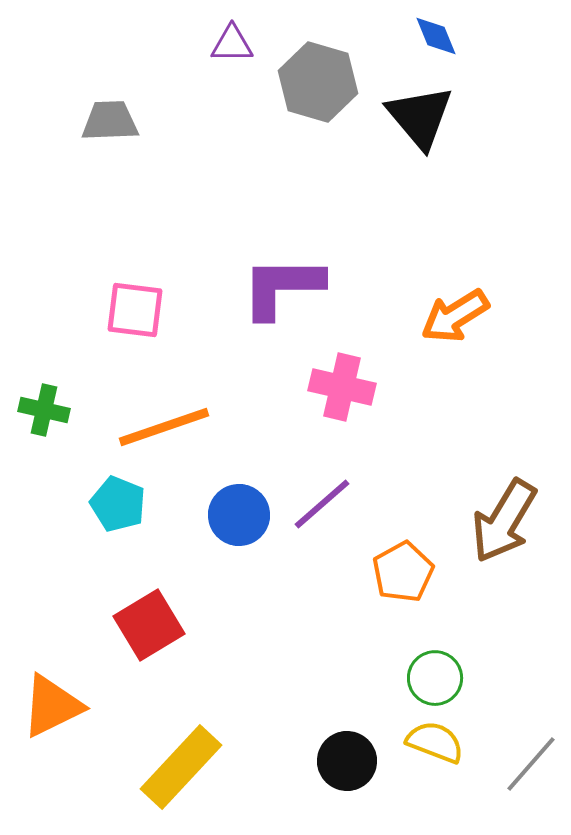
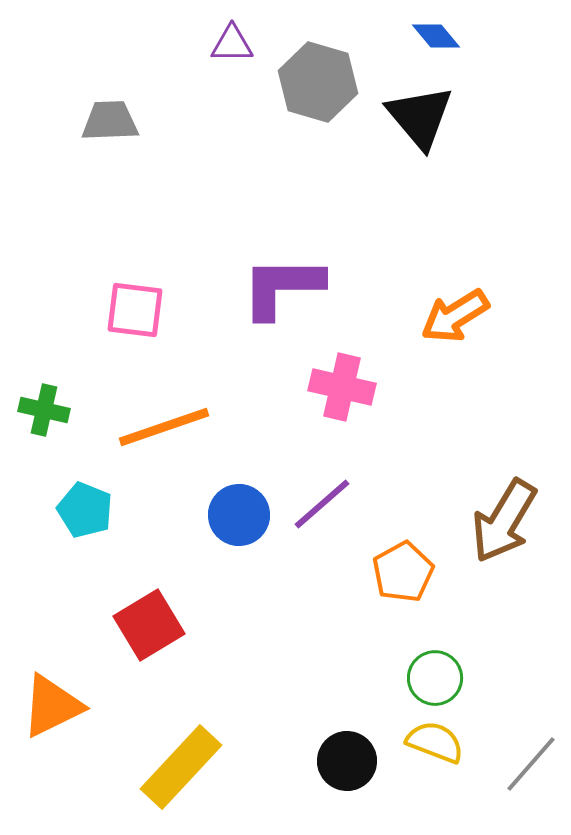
blue diamond: rotated 18 degrees counterclockwise
cyan pentagon: moved 33 px left, 6 px down
